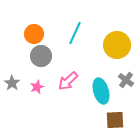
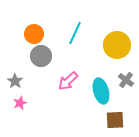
gray star: moved 3 px right, 2 px up
pink star: moved 17 px left, 16 px down
